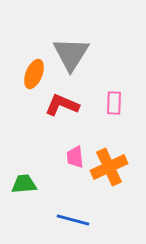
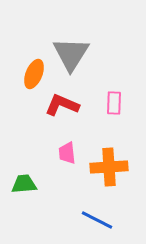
pink trapezoid: moved 8 px left, 4 px up
orange cross: rotated 21 degrees clockwise
blue line: moved 24 px right; rotated 12 degrees clockwise
